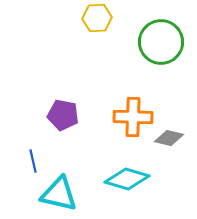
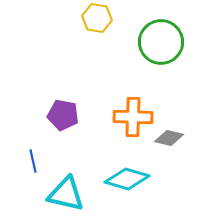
yellow hexagon: rotated 12 degrees clockwise
cyan triangle: moved 7 px right
